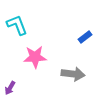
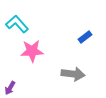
cyan L-shape: moved 1 px up; rotated 20 degrees counterclockwise
pink star: moved 3 px left, 6 px up
